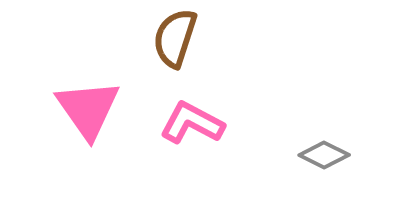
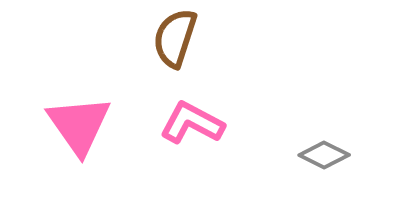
pink triangle: moved 9 px left, 16 px down
